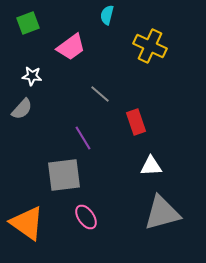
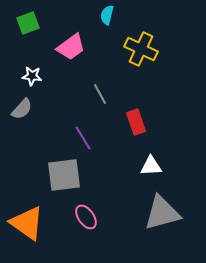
yellow cross: moved 9 px left, 3 px down
gray line: rotated 20 degrees clockwise
